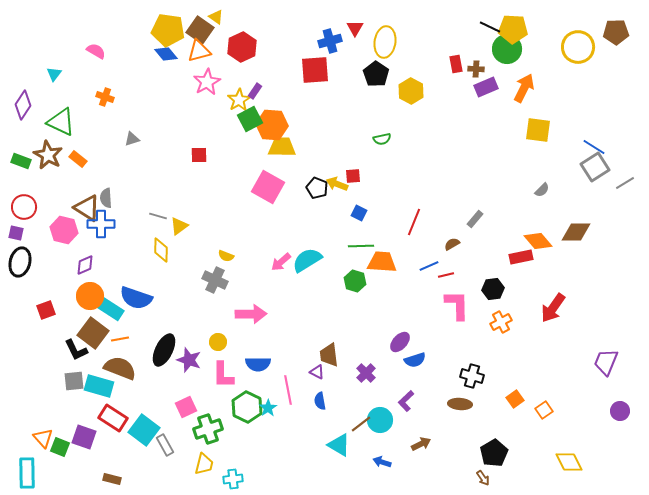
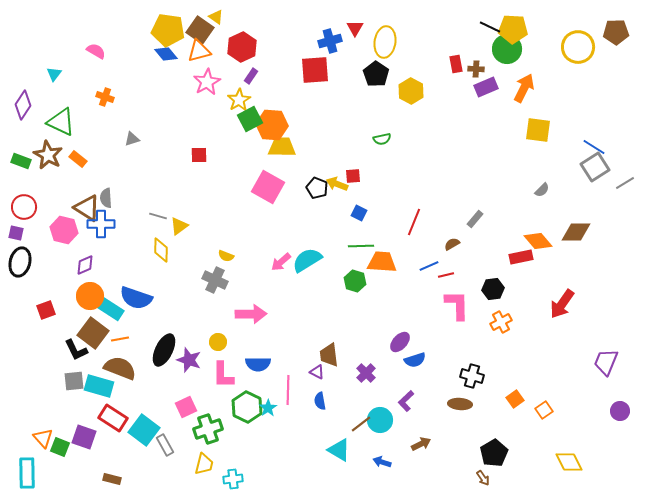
purple rectangle at (255, 91): moved 4 px left, 15 px up
red arrow at (553, 308): moved 9 px right, 4 px up
pink line at (288, 390): rotated 12 degrees clockwise
cyan triangle at (339, 445): moved 5 px down
